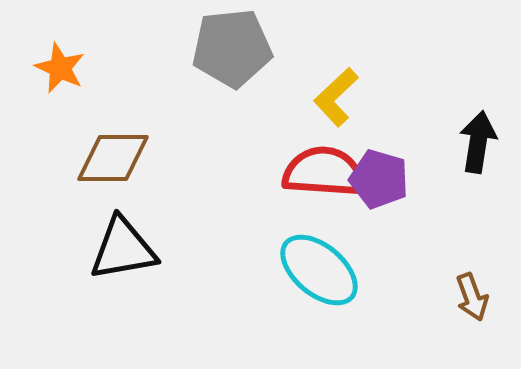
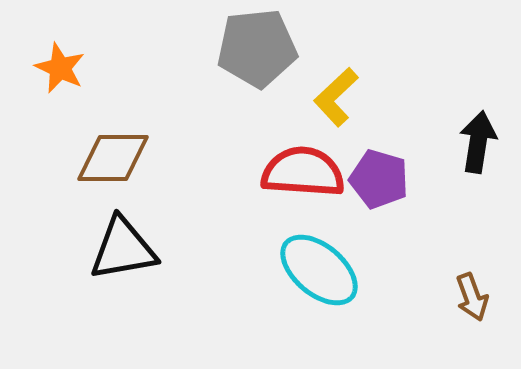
gray pentagon: moved 25 px right
red semicircle: moved 21 px left
